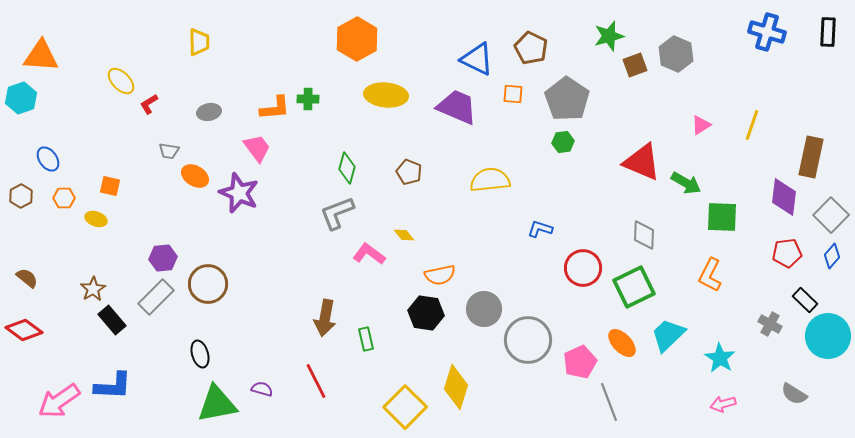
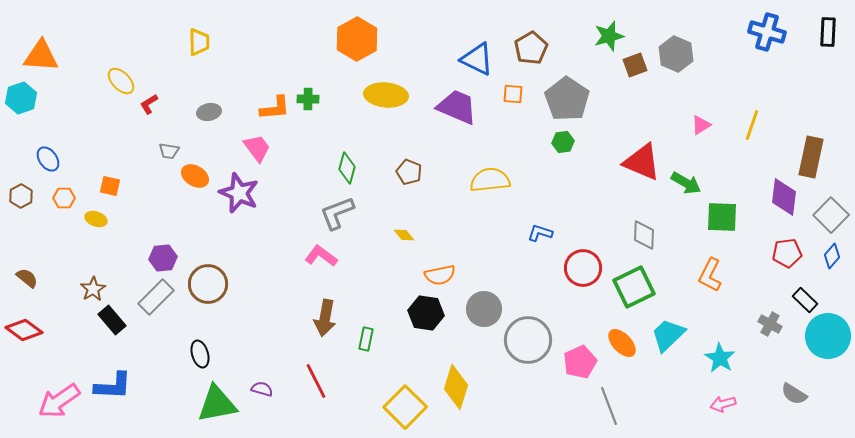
brown pentagon at (531, 48): rotated 16 degrees clockwise
blue L-shape at (540, 229): moved 4 px down
pink L-shape at (369, 254): moved 48 px left, 2 px down
green rectangle at (366, 339): rotated 25 degrees clockwise
gray line at (609, 402): moved 4 px down
